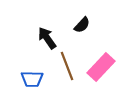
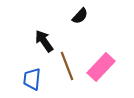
black semicircle: moved 2 px left, 9 px up
black arrow: moved 3 px left, 3 px down
blue trapezoid: rotated 95 degrees clockwise
